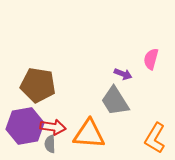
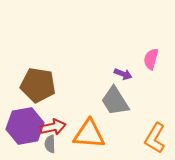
red arrow: rotated 20 degrees counterclockwise
